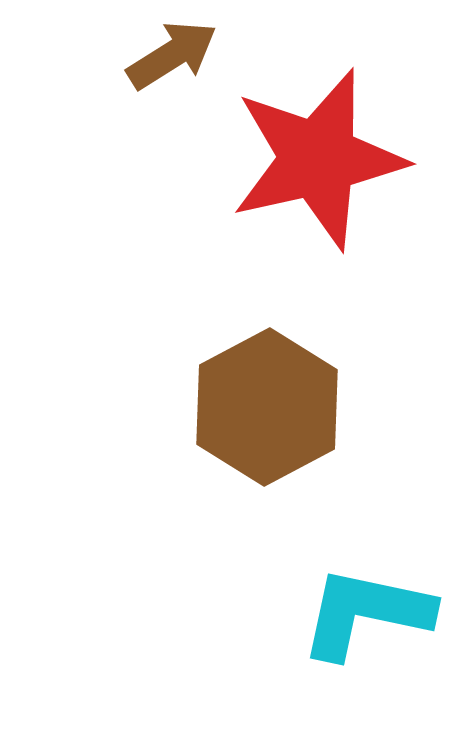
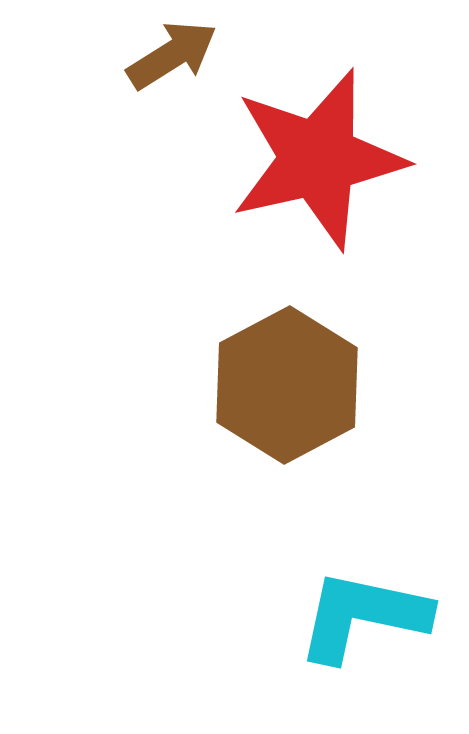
brown hexagon: moved 20 px right, 22 px up
cyan L-shape: moved 3 px left, 3 px down
